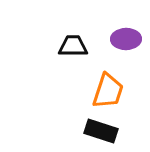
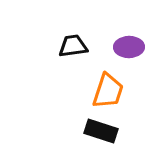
purple ellipse: moved 3 px right, 8 px down
black trapezoid: rotated 8 degrees counterclockwise
